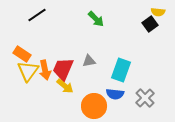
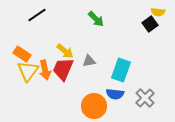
yellow arrow: moved 35 px up
